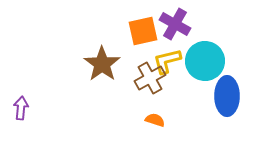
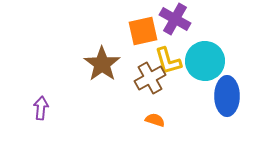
purple cross: moved 5 px up
yellow L-shape: moved 1 px right; rotated 92 degrees counterclockwise
purple arrow: moved 20 px right
